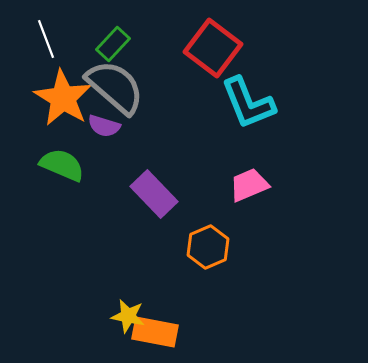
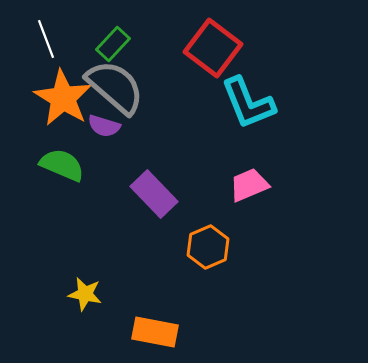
yellow star: moved 43 px left, 22 px up
